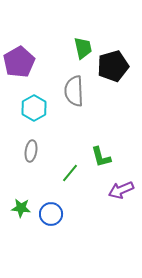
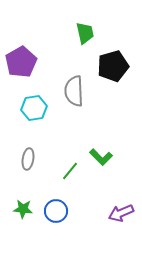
green trapezoid: moved 2 px right, 15 px up
purple pentagon: moved 2 px right
cyan hexagon: rotated 20 degrees clockwise
gray ellipse: moved 3 px left, 8 px down
green L-shape: rotated 30 degrees counterclockwise
green line: moved 2 px up
purple arrow: moved 23 px down
green star: moved 2 px right, 1 px down
blue circle: moved 5 px right, 3 px up
